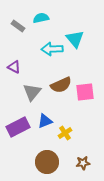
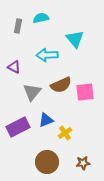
gray rectangle: rotated 64 degrees clockwise
cyan arrow: moved 5 px left, 6 px down
blue triangle: moved 1 px right, 1 px up
